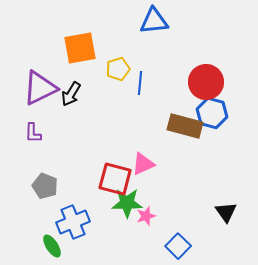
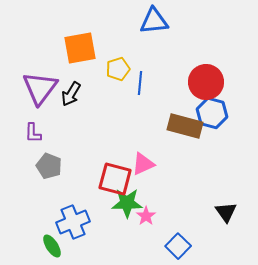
purple triangle: rotated 27 degrees counterclockwise
gray pentagon: moved 4 px right, 20 px up
pink star: rotated 18 degrees counterclockwise
